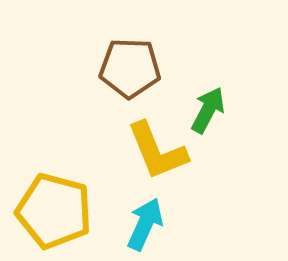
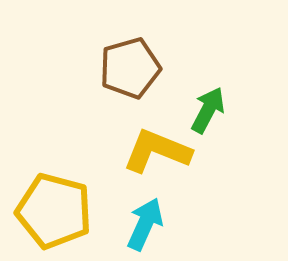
brown pentagon: rotated 18 degrees counterclockwise
yellow L-shape: rotated 134 degrees clockwise
